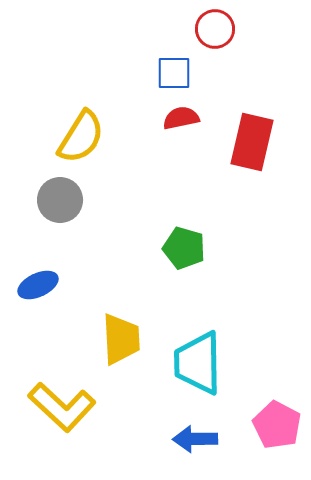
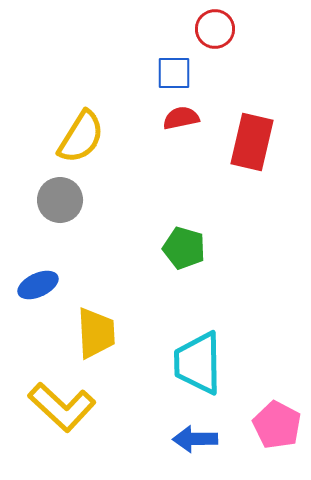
yellow trapezoid: moved 25 px left, 6 px up
